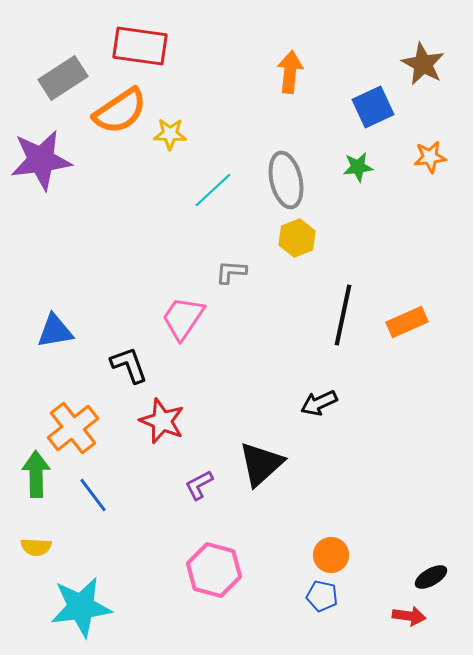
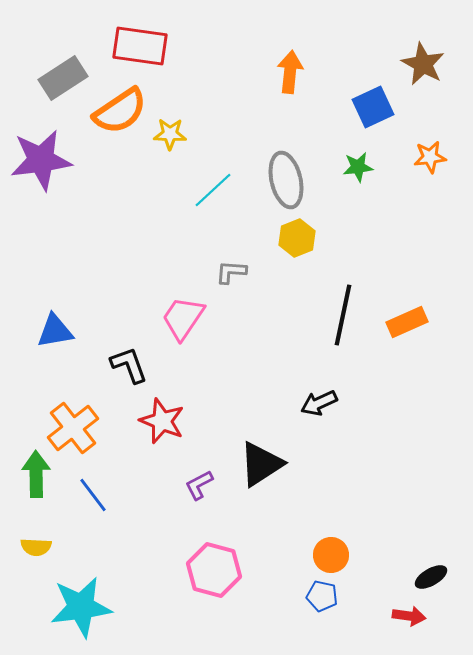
black triangle: rotated 9 degrees clockwise
